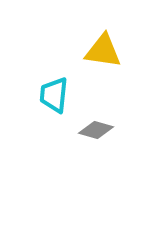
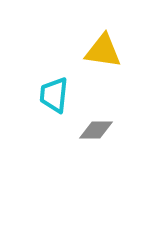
gray diamond: rotated 16 degrees counterclockwise
